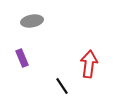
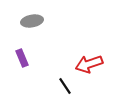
red arrow: rotated 116 degrees counterclockwise
black line: moved 3 px right
